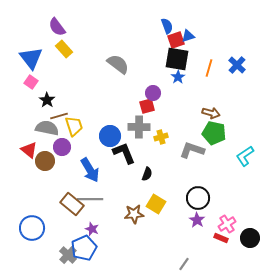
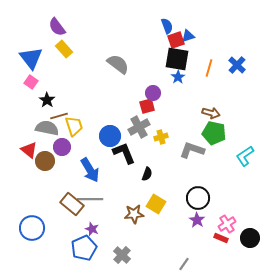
gray cross at (139, 127): rotated 30 degrees counterclockwise
gray cross at (68, 255): moved 54 px right
